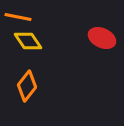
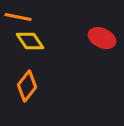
yellow diamond: moved 2 px right
